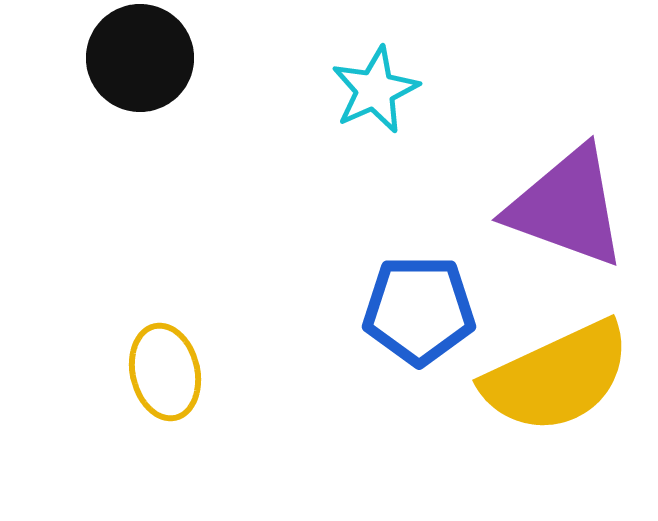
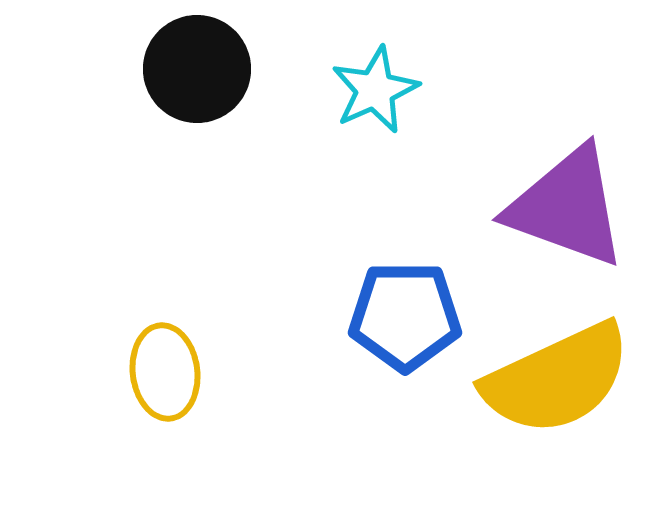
black circle: moved 57 px right, 11 px down
blue pentagon: moved 14 px left, 6 px down
yellow ellipse: rotated 6 degrees clockwise
yellow semicircle: moved 2 px down
